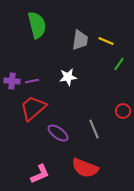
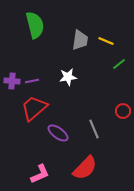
green semicircle: moved 2 px left
green line: rotated 16 degrees clockwise
red trapezoid: moved 1 px right
red semicircle: rotated 68 degrees counterclockwise
